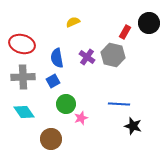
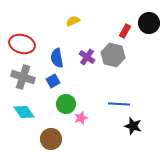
yellow semicircle: moved 1 px up
red rectangle: moved 1 px up
gray cross: rotated 20 degrees clockwise
